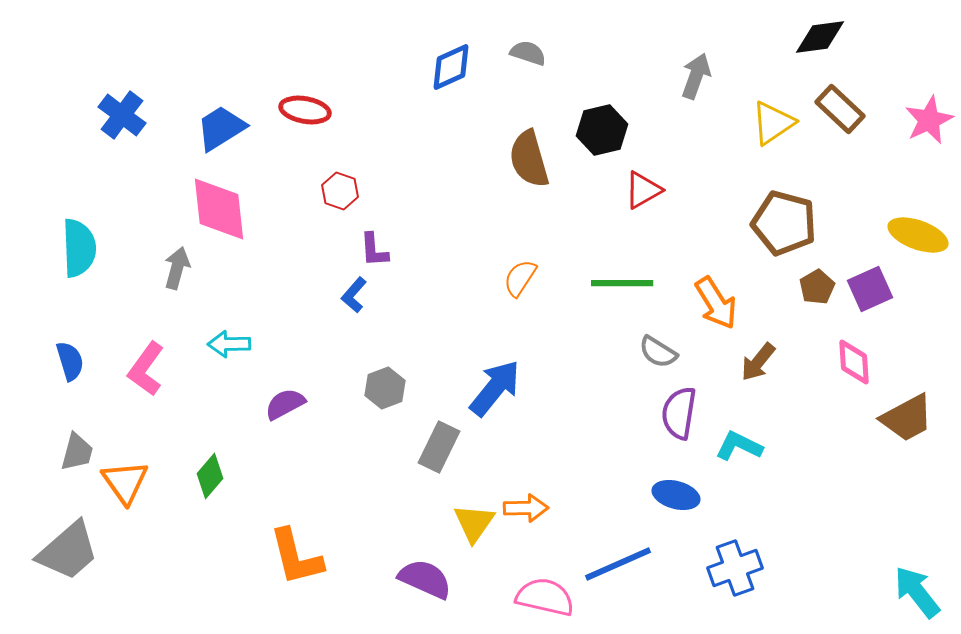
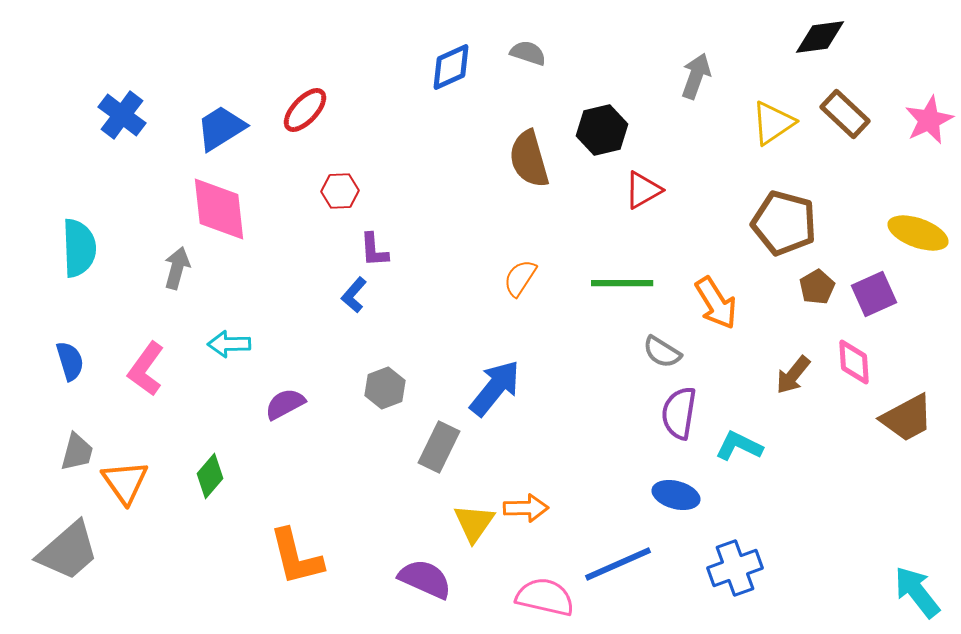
brown rectangle at (840, 109): moved 5 px right, 5 px down
red ellipse at (305, 110): rotated 57 degrees counterclockwise
red hexagon at (340, 191): rotated 21 degrees counterclockwise
yellow ellipse at (918, 235): moved 2 px up
purple square at (870, 289): moved 4 px right, 5 px down
gray semicircle at (658, 352): moved 4 px right
brown arrow at (758, 362): moved 35 px right, 13 px down
